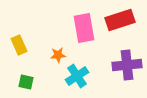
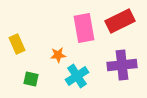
red rectangle: moved 1 px down; rotated 8 degrees counterclockwise
yellow rectangle: moved 2 px left, 1 px up
purple cross: moved 5 px left
green square: moved 5 px right, 3 px up
